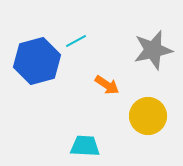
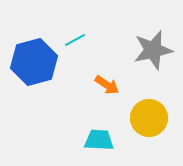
cyan line: moved 1 px left, 1 px up
blue hexagon: moved 3 px left, 1 px down
yellow circle: moved 1 px right, 2 px down
cyan trapezoid: moved 14 px right, 6 px up
